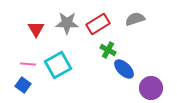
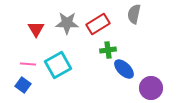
gray semicircle: moved 1 px left, 5 px up; rotated 60 degrees counterclockwise
green cross: rotated 35 degrees counterclockwise
